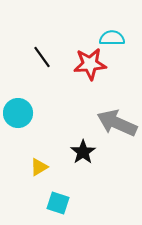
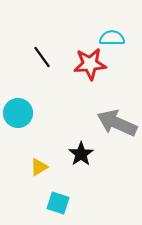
black star: moved 2 px left, 2 px down
